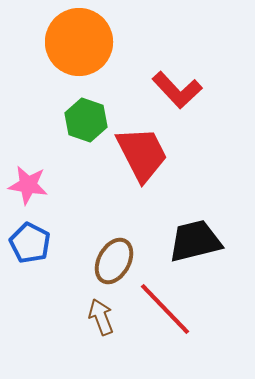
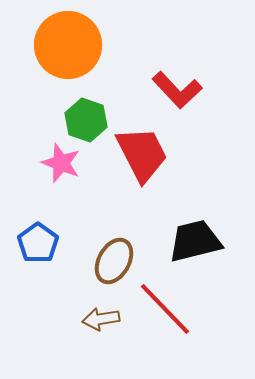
orange circle: moved 11 px left, 3 px down
pink star: moved 33 px right, 22 px up; rotated 12 degrees clockwise
blue pentagon: moved 8 px right; rotated 9 degrees clockwise
brown arrow: moved 2 px down; rotated 78 degrees counterclockwise
